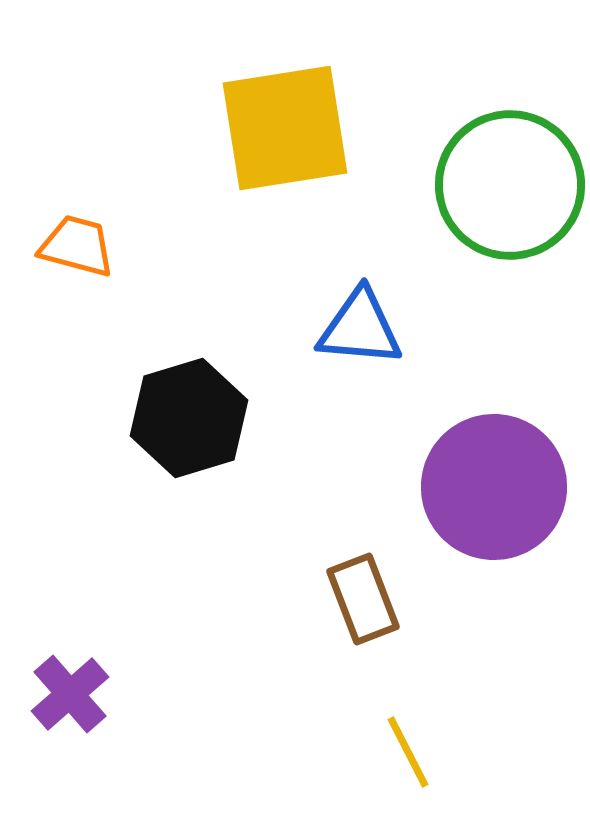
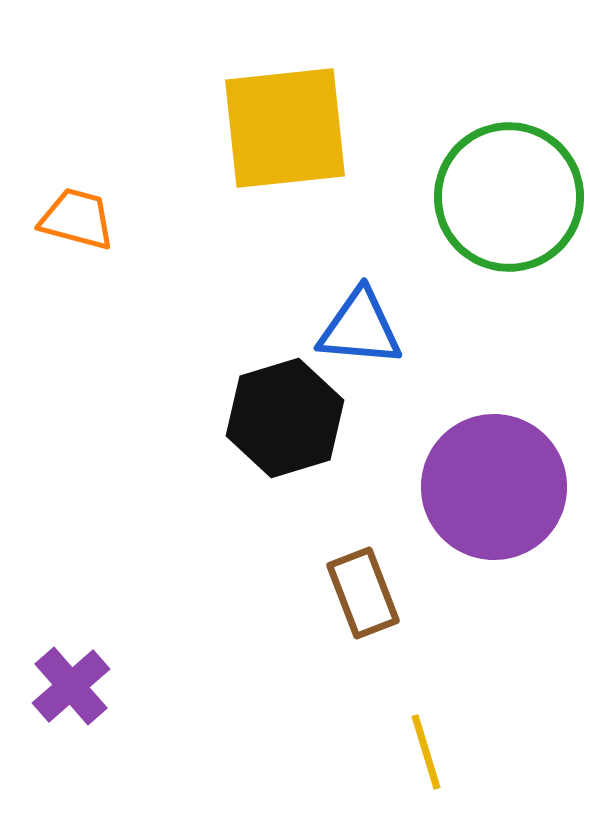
yellow square: rotated 3 degrees clockwise
green circle: moved 1 px left, 12 px down
orange trapezoid: moved 27 px up
black hexagon: moved 96 px right
brown rectangle: moved 6 px up
purple cross: moved 1 px right, 8 px up
yellow line: moved 18 px right; rotated 10 degrees clockwise
